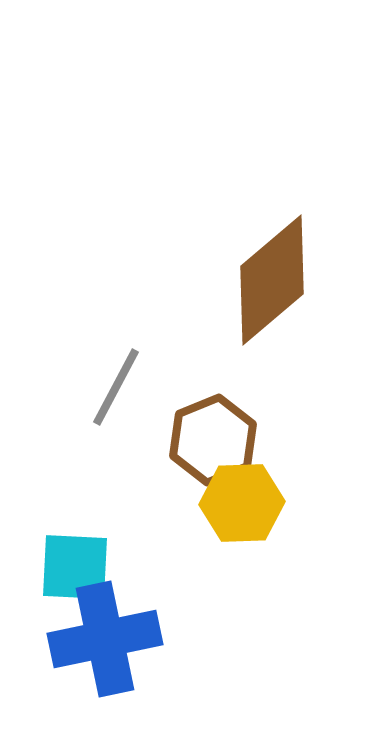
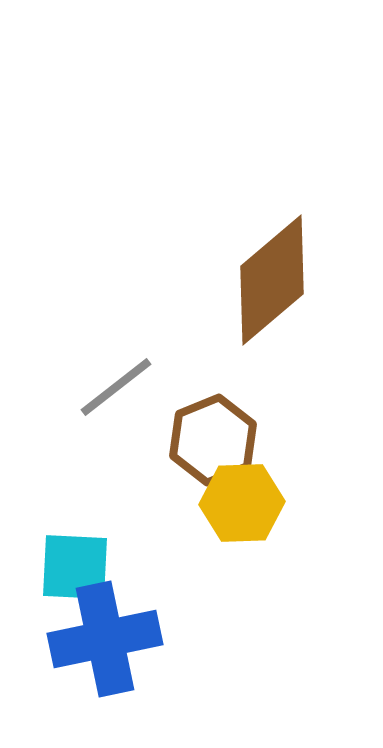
gray line: rotated 24 degrees clockwise
